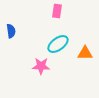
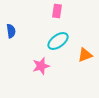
cyan ellipse: moved 3 px up
orange triangle: moved 2 px down; rotated 21 degrees counterclockwise
pink star: rotated 18 degrees counterclockwise
